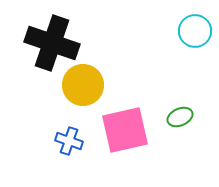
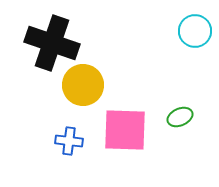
pink square: rotated 15 degrees clockwise
blue cross: rotated 12 degrees counterclockwise
